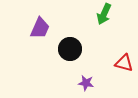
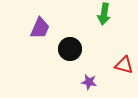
green arrow: rotated 15 degrees counterclockwise
red triangle: moved 2 px down
purple star: moved 3 px right, 1 px up
